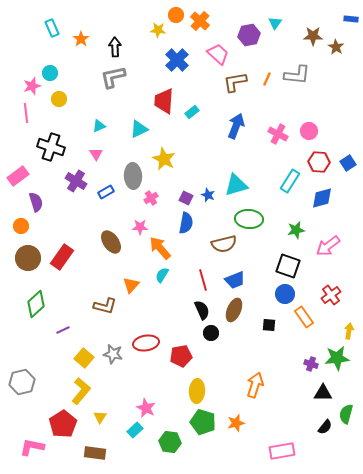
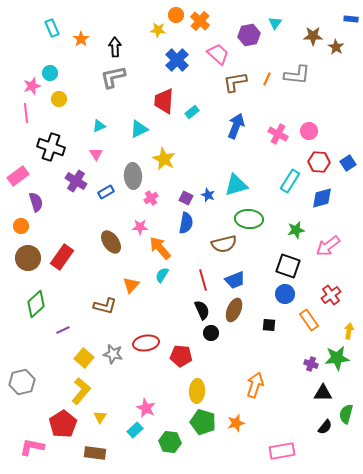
orange rectangle at (304, 317): moved 5 px right, 3 px down
red pentagon at (181, 356): rotated 15 degrees clockwise
